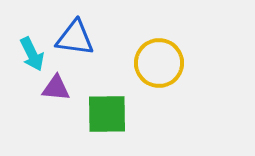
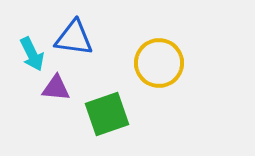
blue triangle: moved 1 px left
green square: rotated 18 degrees counterclockwise
